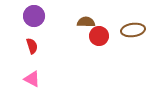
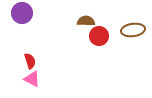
purple circle: moved 12 px left, 3 px up
brown semicircle: moved 1 px up
red semicircle: moved 2 px left, 15 px down
